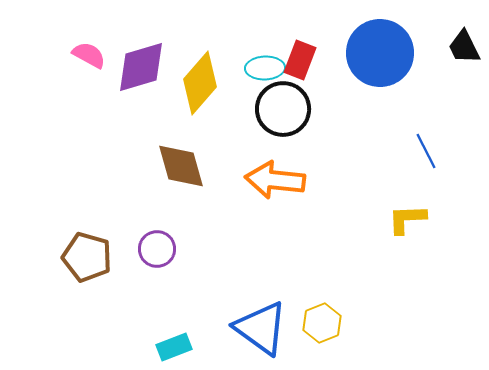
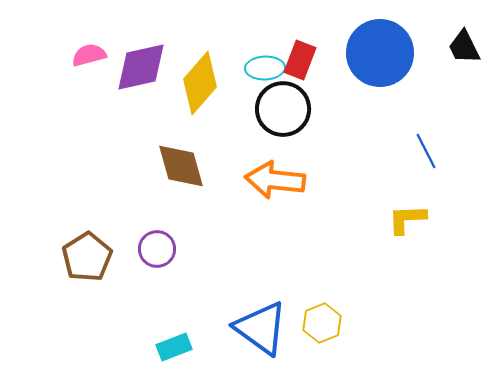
pink semicircle: rotated 44 degrees counterclockwise
purple diamond: rotated 4 degrees clockwise
brown pentagon: rotated 24 degrees clockwise
